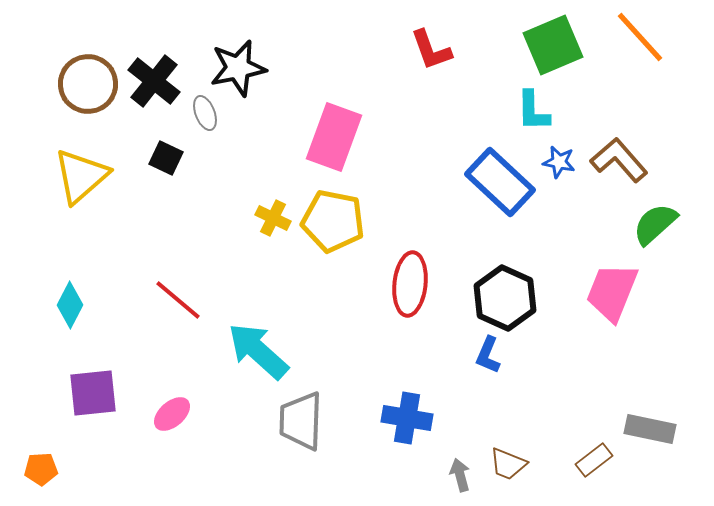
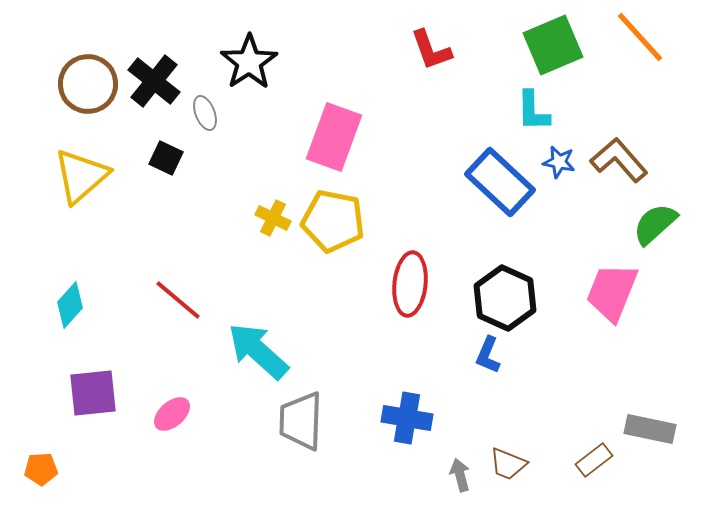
black star: moved 11 px right, 6 px up; rotated 22 degrees counterclockwise
cyan diamond: rotated 15 degrees clockwise
